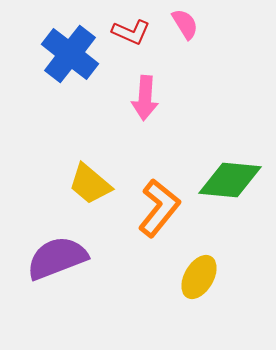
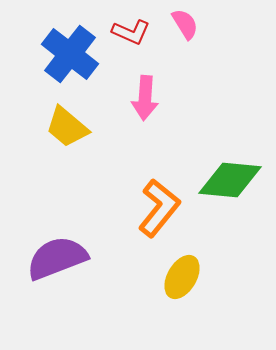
yellow trapezoid: moved 23 px left, 57 px up
yellow ellipse: moved 17 px left
